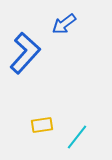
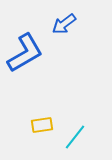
blue L-shape: rotated 18 degrees clockwise
cyan line: moved 2 px left
